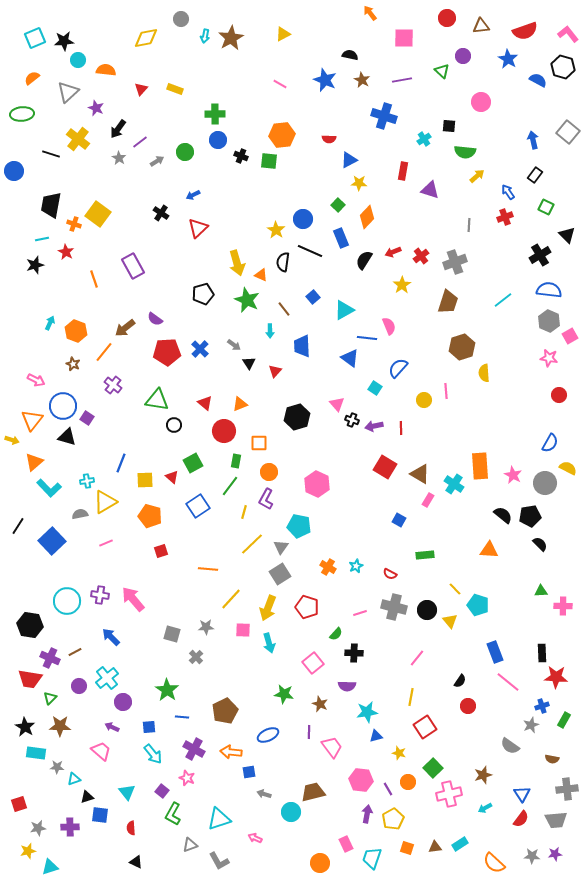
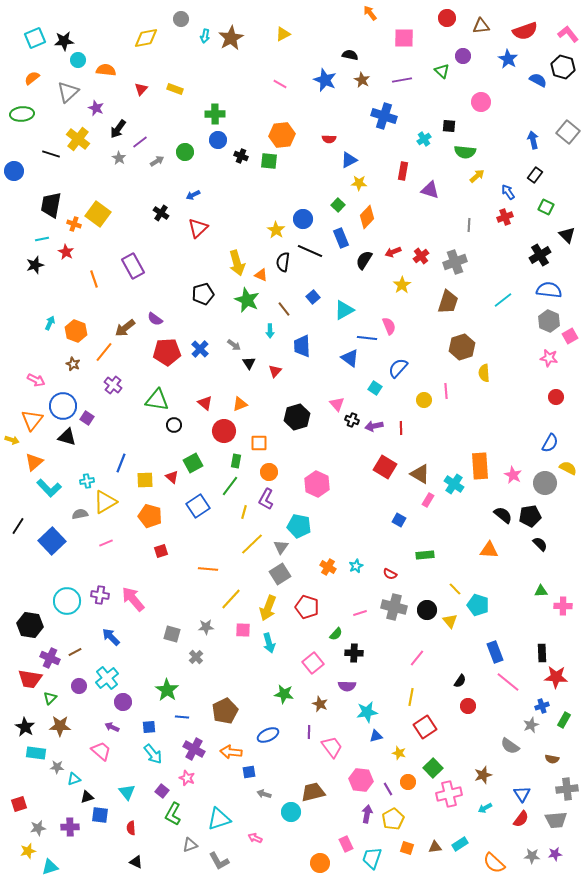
red circle at (559, 395): moved 3 px left, 2 px down
